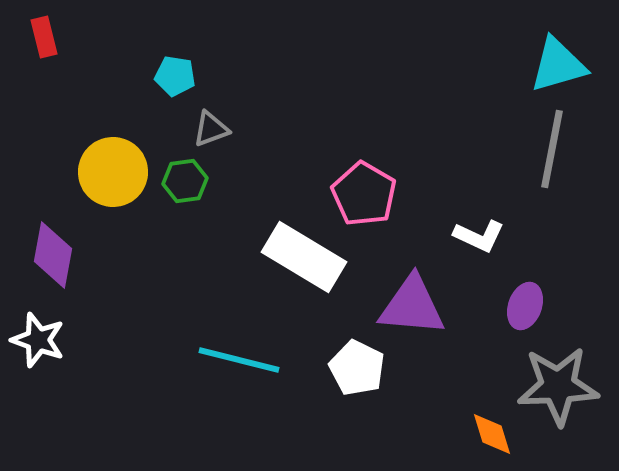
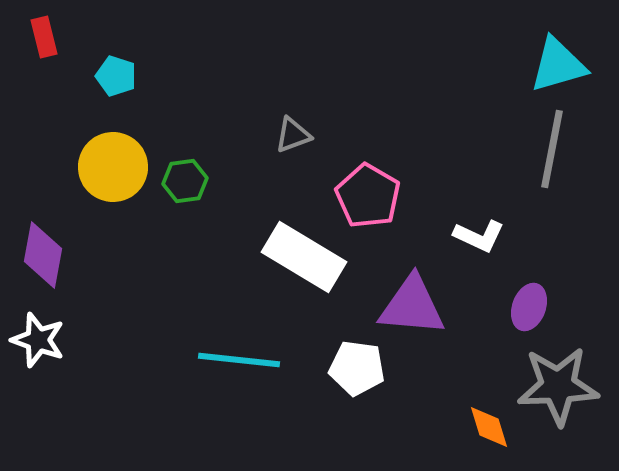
cyan pentagon: moved 59 px left; rotated 9 degrees clockwise
gray triangle: moved 82 px right, 6 px down
yellow circle: moved 5 px up
pink pentagon: moved 4 px right, 2 px down
purple diamond: moved 10 px left
purple ellipse: moved 4 px right, 1 px down
cyan line: rotated 8 degrees counterclockwise
white pentagon: rotated 18 degrees counterclockwise
orange diamond: moved 3 px left, 7 px up
